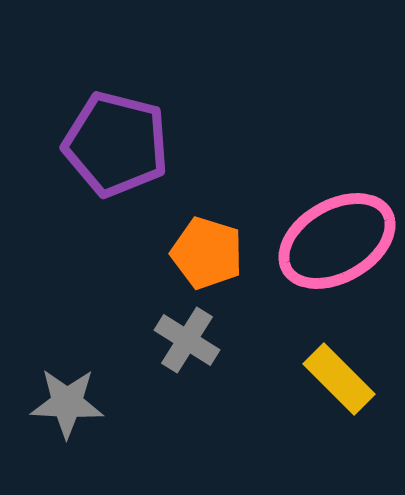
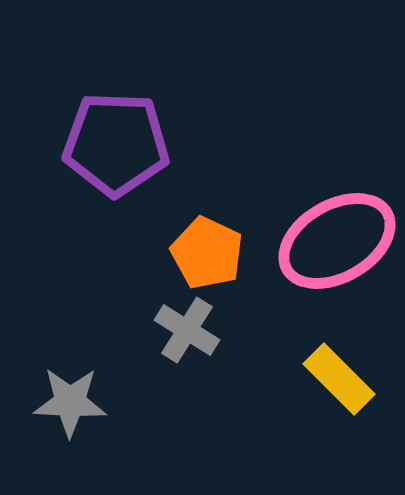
purple pentagon: rotated 12 degrees counterclockwise
orange pentagon: rotated 8 degrees clockwise
gray cross: moved 10 px up
gray star: moved 3 px right, 1 px up
